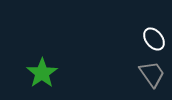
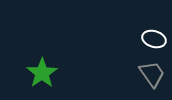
white ellipse: rotated 35 degrees counterclockwise
